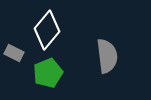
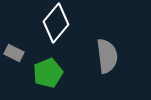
white diamond: moved 9 px right, 7 px up
